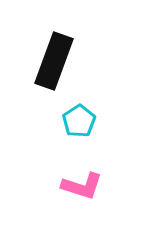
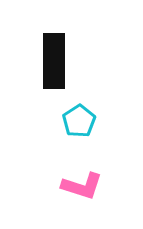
black rectangle: rotated 20 degrees counterclockwise
